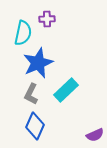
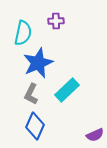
purple cross: moved 9 px right, 2 px down
cyan rectangle: moved 1 px right
